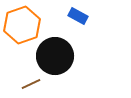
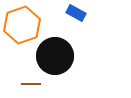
blue rectangle: moved 2 px left, 3 px up
brown line: rotated 24 degrees clockwise
